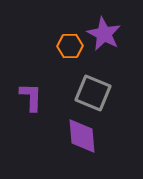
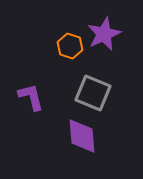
purple star: rotated 20 degrees clockwise
orange hexagon: rotated 20 degrees clockwise
purple L-shape: rotated 16 degrees counterclockwise
